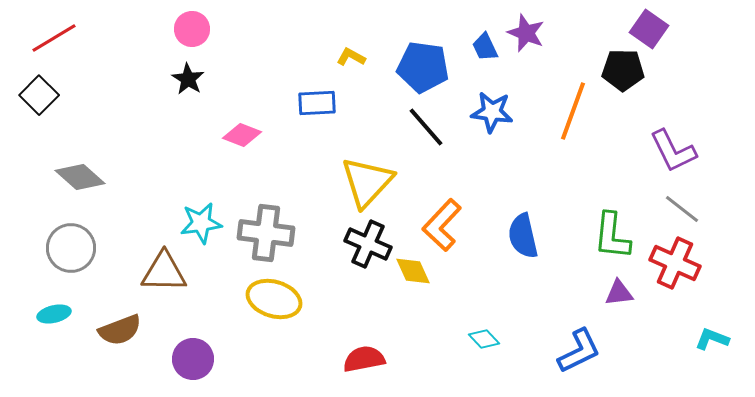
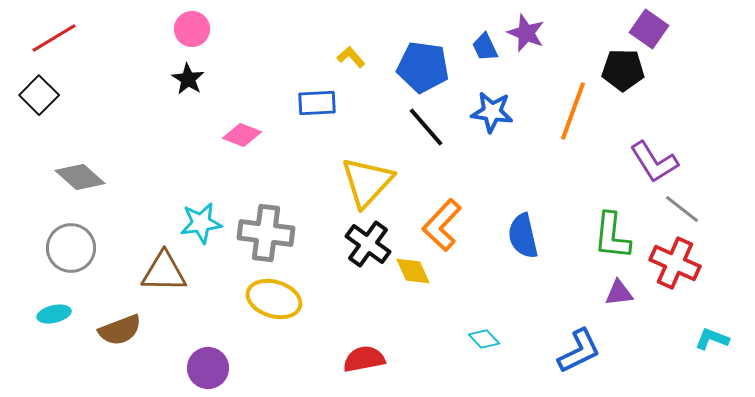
yellow L-shape: rotated 20 degrees clockwise
purple L-shape: moved 19 px left, 11 px down; rotated 6 degrees counterclockwise
black cross: rotated 12 degrees clockwise
purple circle: moved 15 px right, 9 px down
